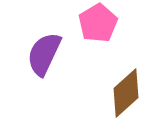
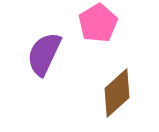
brown diamond: moved 9 px left
